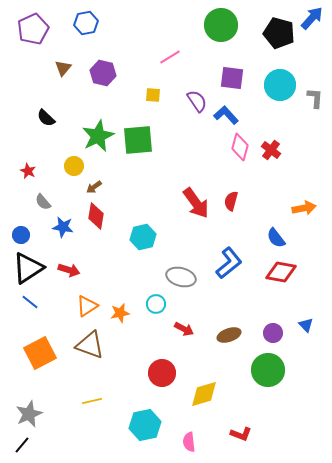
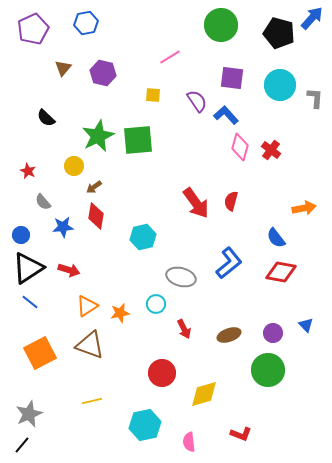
blue star at (63, 227): rotated 15 degrees counterclockwise
red arrow at (184, 329): rotated 36 degrees clockwise
